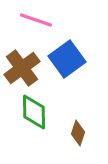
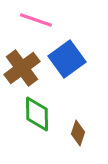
green diamond: moved 3 px right, 2 px down
